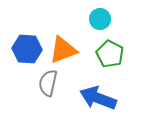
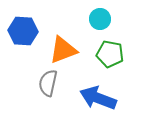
blue hexagon: moved 4 px left, 18 px up
green pentagon: rotated 16 degrees counterclockwise
